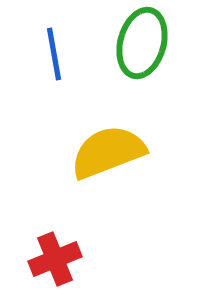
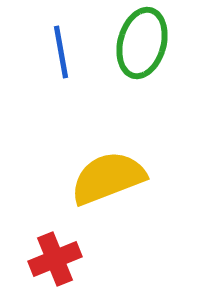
blue line: moved 7 px right, 2 px up
yellow semicircle: moved 26 px down
